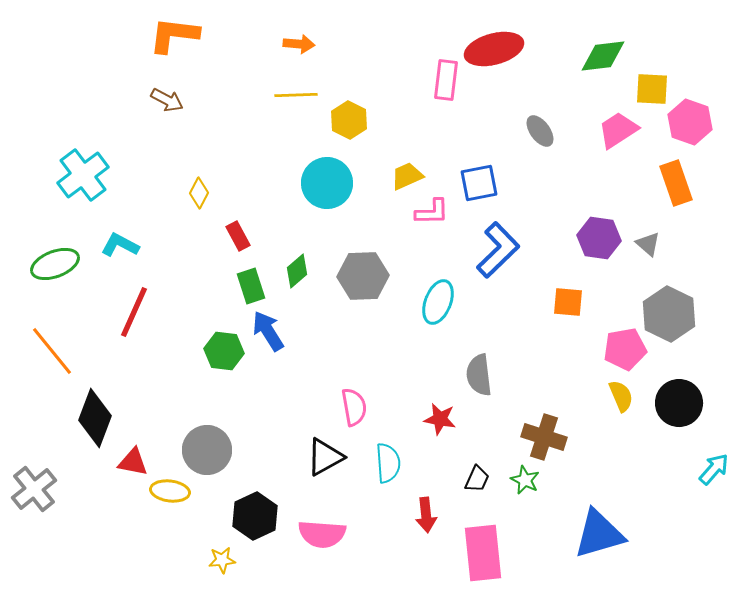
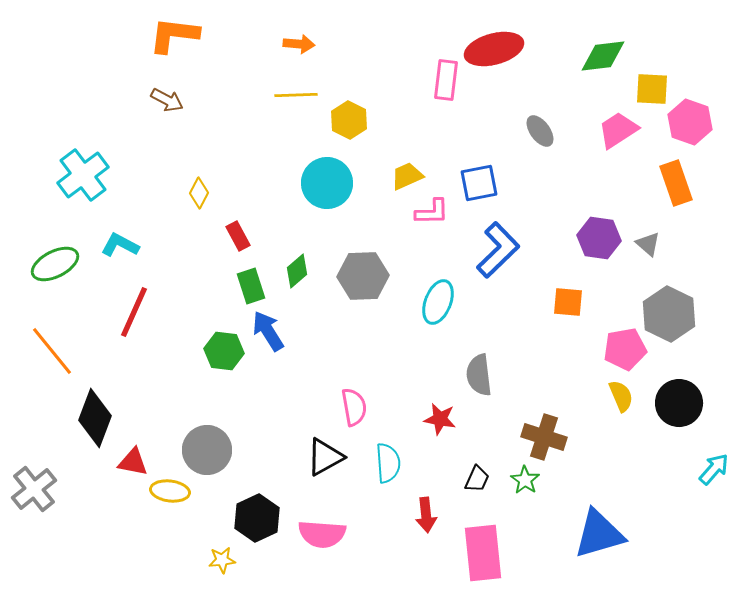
green ellipse at (55, 264): rotated 6 degrees counterclockwise
green star at (525, 480): rotated 8 degrees clockwise
black hexagon at (255, 516): moved 2 px right, 2 px down
